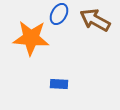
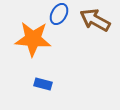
orange star: moved 2 px right, 1 px down
blue rectangle: moved 16 px left; rotated 12 degrees clockwise
